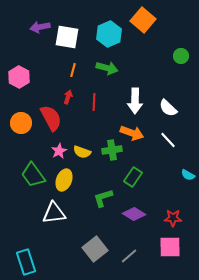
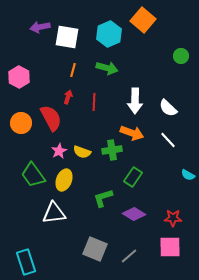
gray square: rotated 30 degrees counterclockwise
